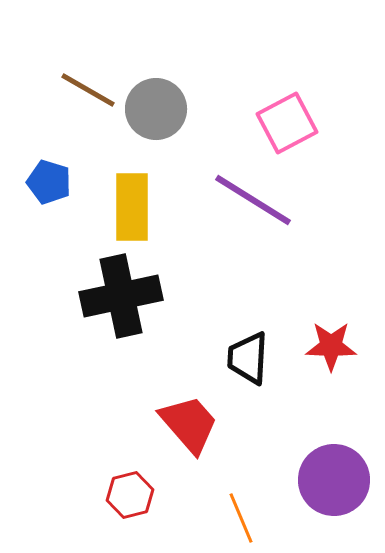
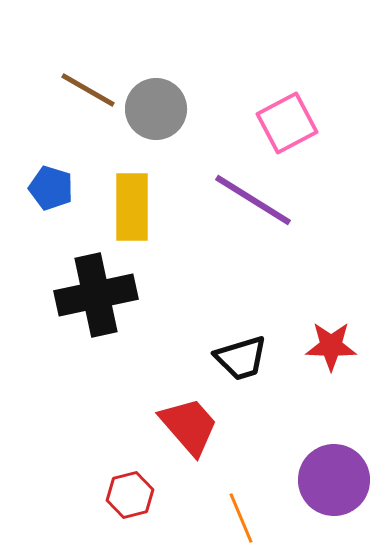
blue pentagon: moved 2 px right, 6 px down
black cross: moved 25 px left, 1 px up
black trapezoid: moved 7 px left; rotated 110 degrees counterclockwise
red trapezoid: moved 2 px down
